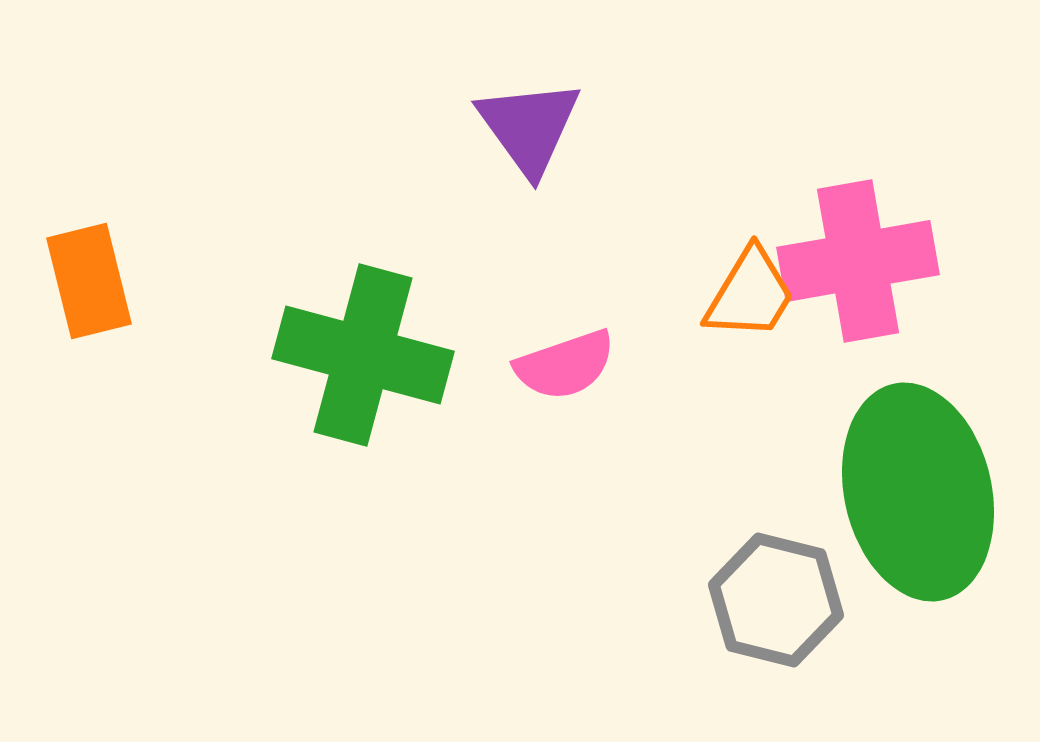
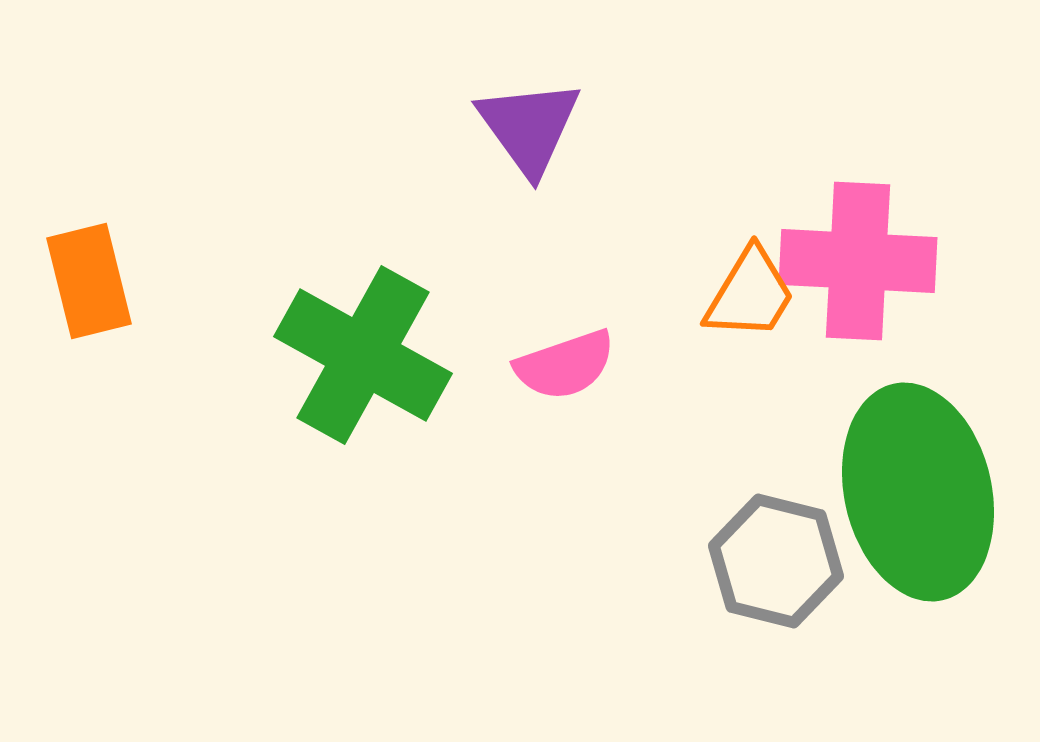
pink cross: rotated 13 degrees clockwise
green cross: rotated 14 degrees clockwise
gray hexagon: moved 39 px up
